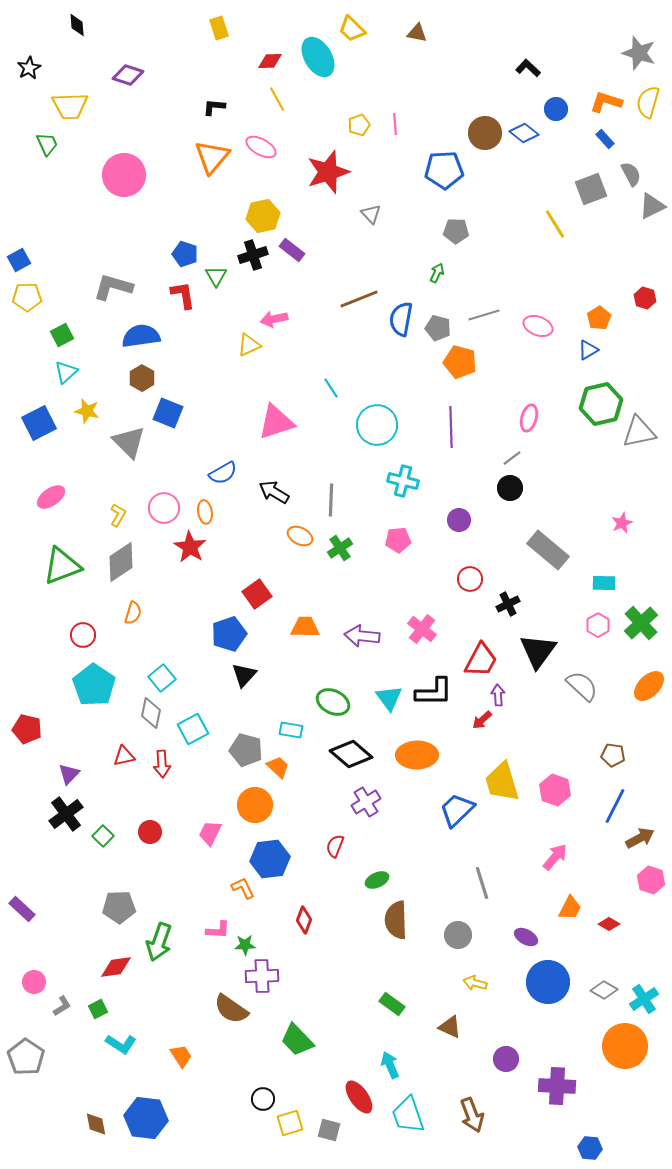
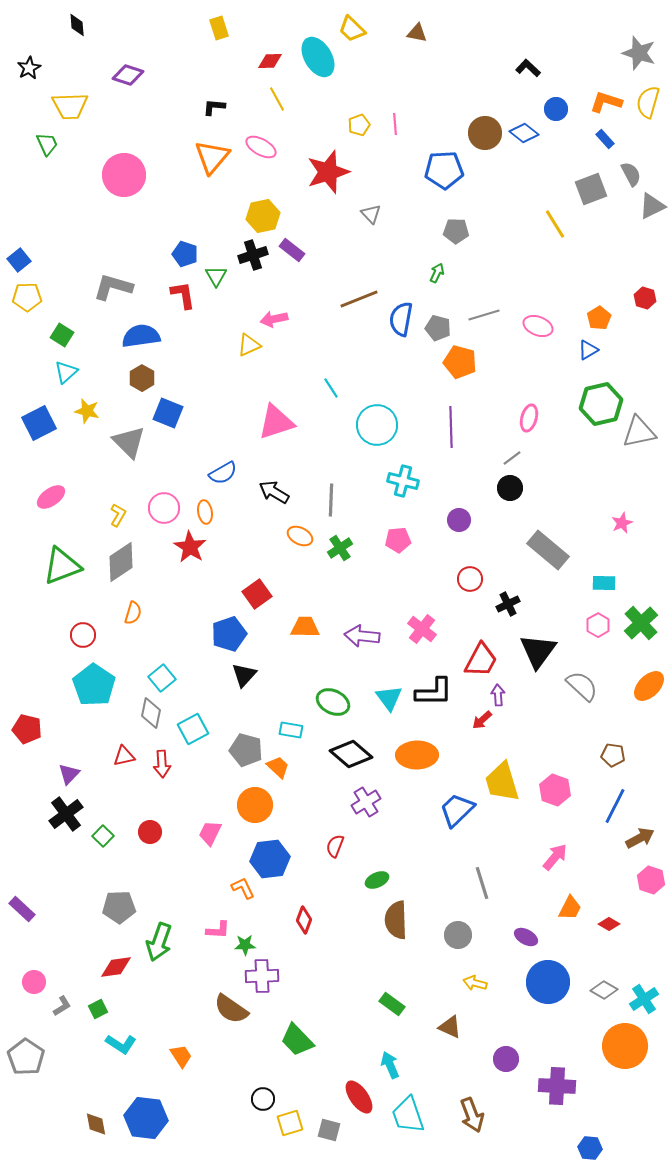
blue square at (19, 260): rotated 10 degrees counterclockwise
green square at (62, 335): rotated 30 degrees counterclockwise
